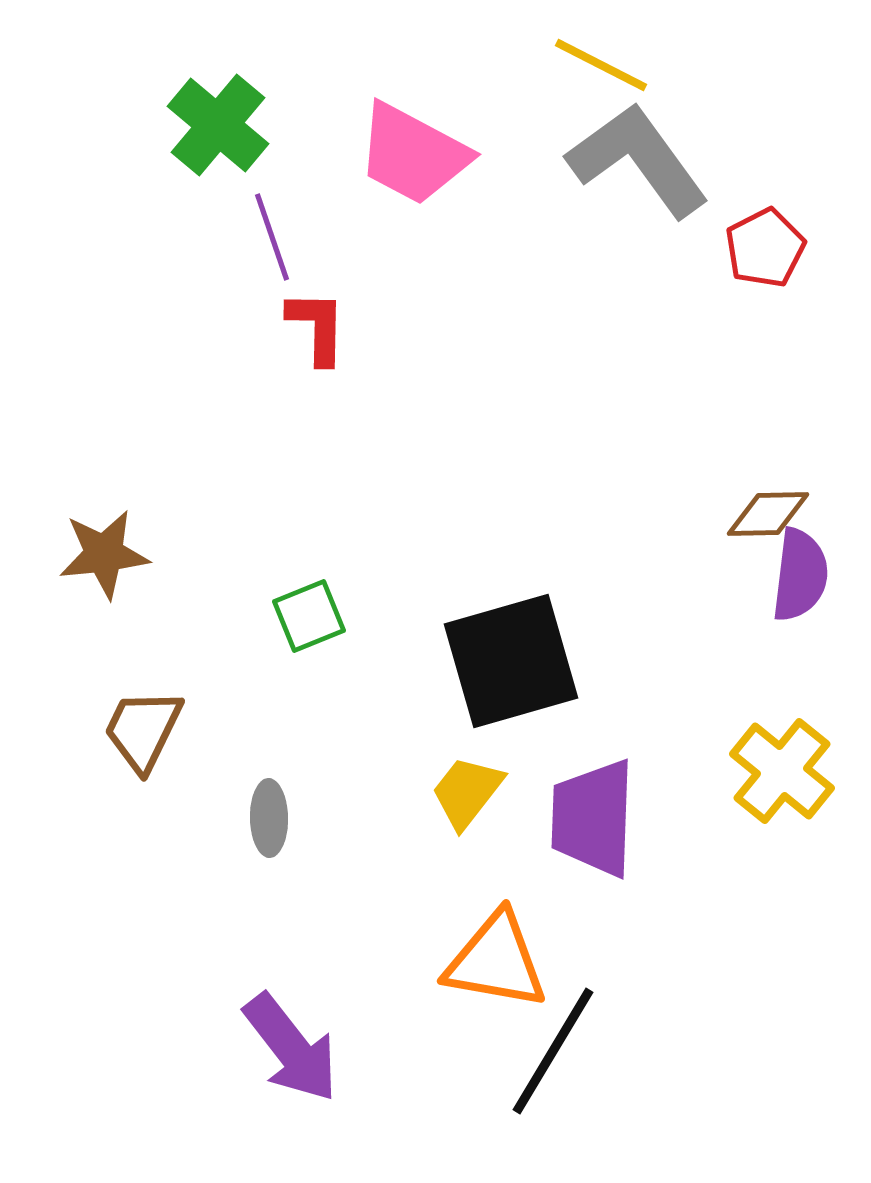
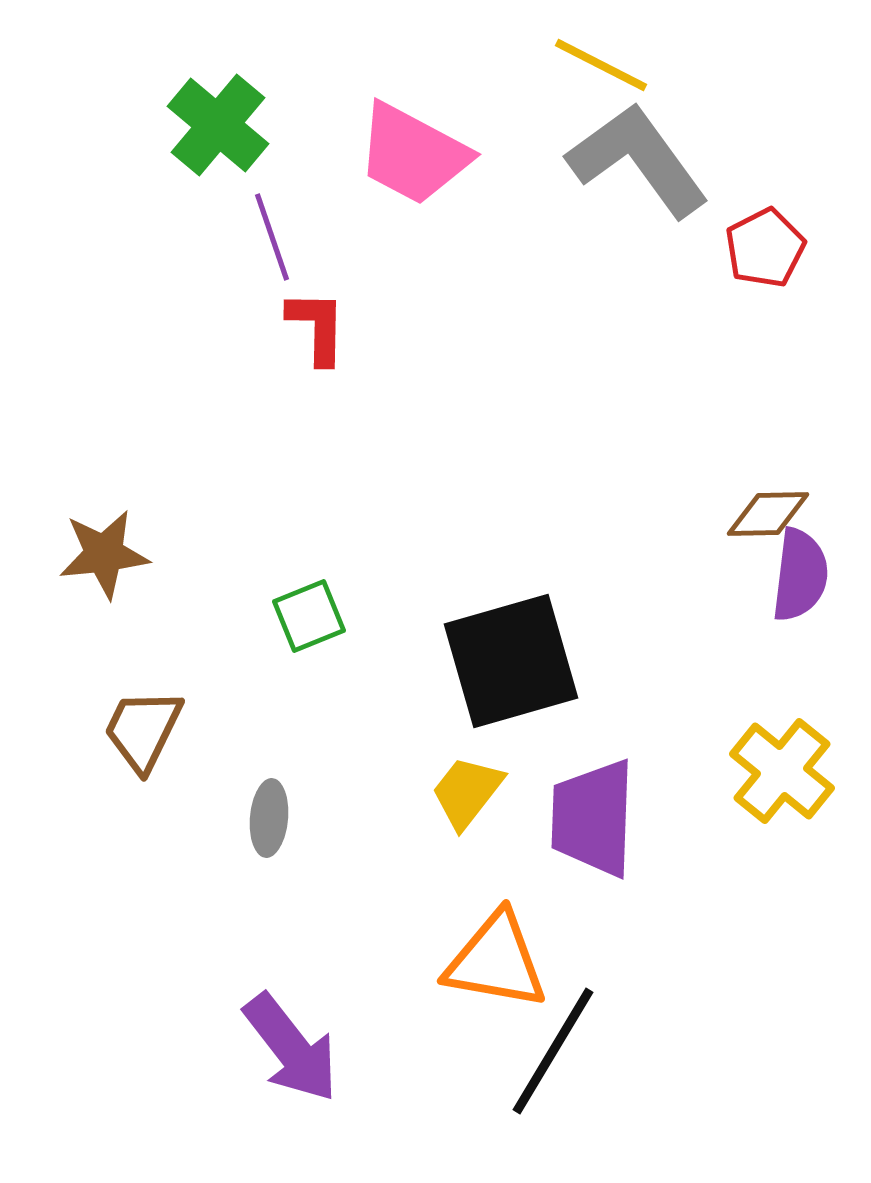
gray ellipse: rotated 6 degrees clockwise
